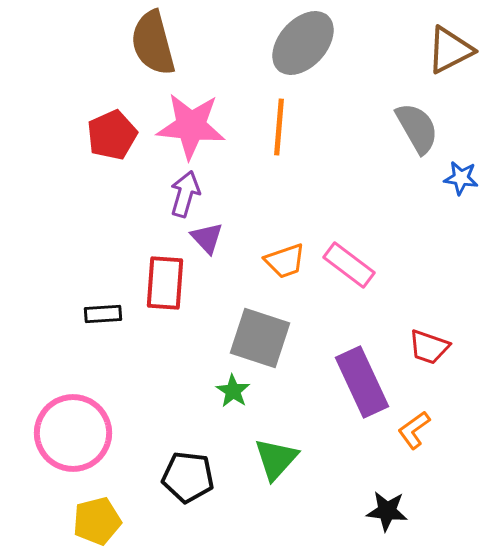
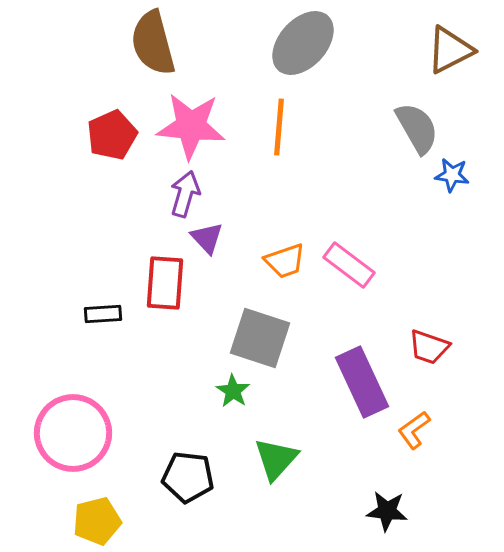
blue star: moved 9 px left, 3 px up
